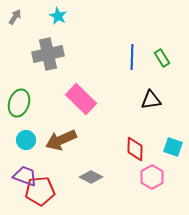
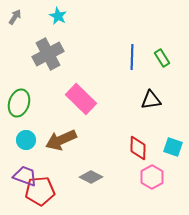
gray cross: rotated 16 degrees counterclockwise
red diamond: moved 3 px right, 1 px up
